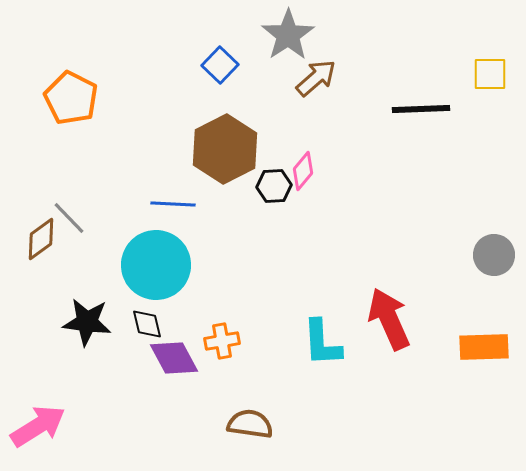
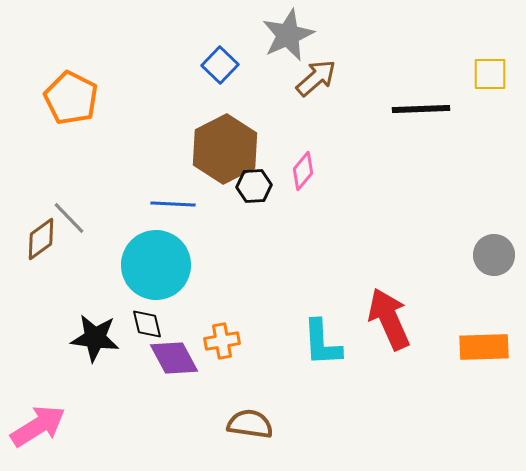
gray star: rotated 10 degrees clockwise
black hexagon: moved 20 px left
black star: moved 8 px right, 16 px down
